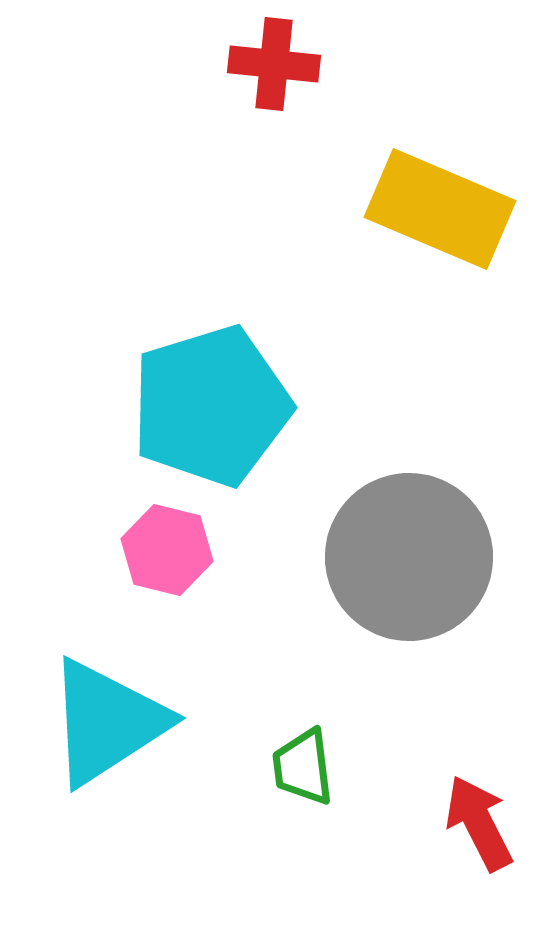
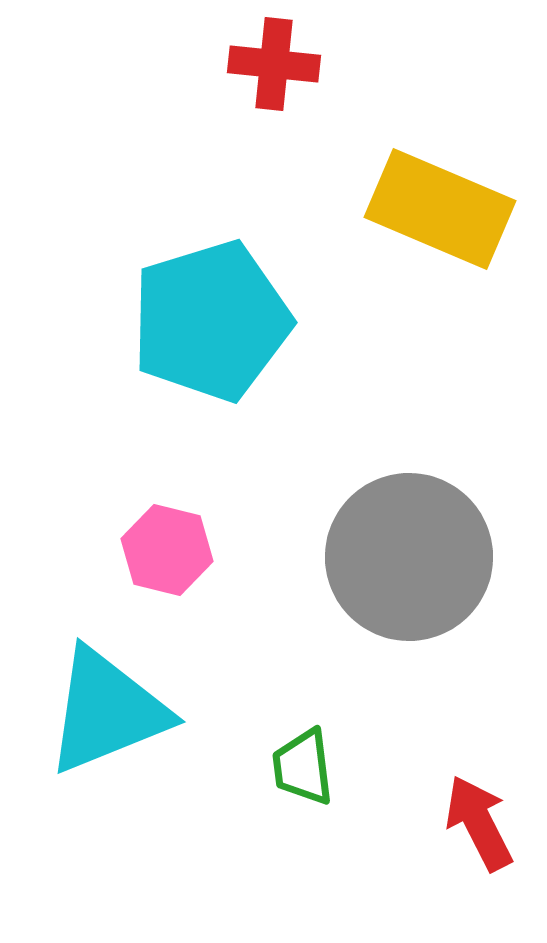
cyan pentagon: moved 85 px up
cyan triangle: moved 11 px up; rotated 11 degrees clockwise
